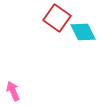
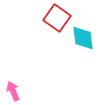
cyan diamond: moved 6 px down; rotated 20 degrees clockwise
